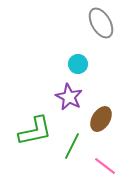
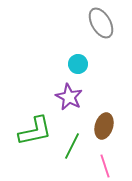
brown ellipse: moved 3 px right, 7 px down; rotated 15 degrees counterclockwise
pink line: rotated 35 degrees clockwise
